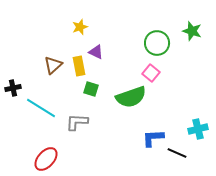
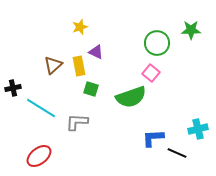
green star: moved 1 px left, 1 px up; rotated 18 degrees counterclockwise
red ellipse: moved 7 px left, 3 px up; rotated 10 degrees clockwise
